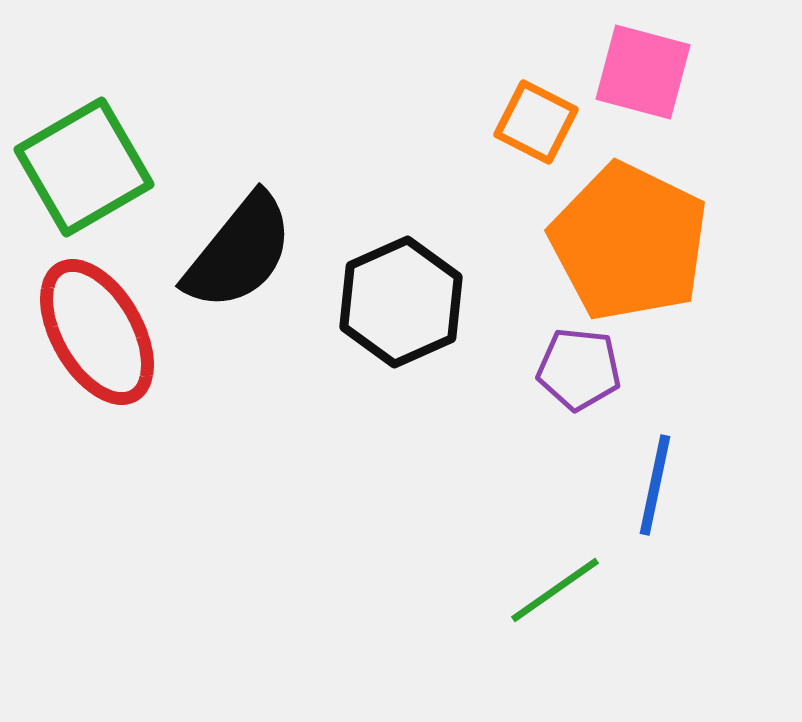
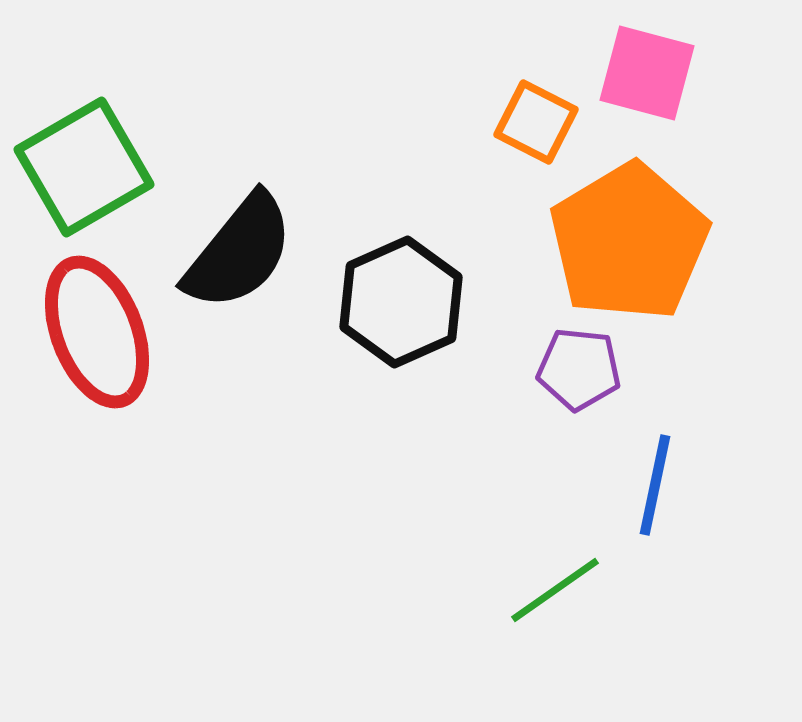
pink square: moved 4 px right, 1 px down
orange pentagon: rotated 15 degrees clockwise
red ellipse: rotated 9 degrees clockwise
